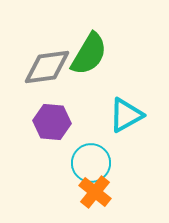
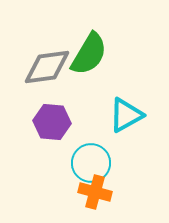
orange cross: rotated 24 degrees counterclockwise
